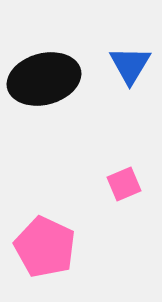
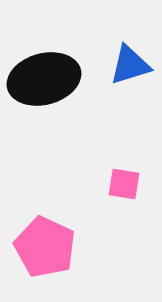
blue triangle: rotated 42 degrees clockwise
pink square: rotated 32 degrees clockwise
